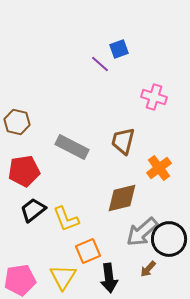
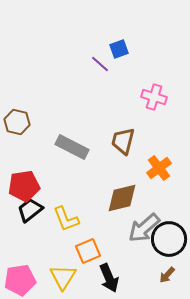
red pentagon: moved 15 px down
black trapezoid: moved 3 px left
gray arrow: moved 2 px right, 4 px up
brown arrow: moved 19 px right, 6 px down
black arrow: rotated 16 degrees counterclockwise
